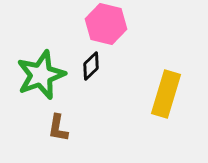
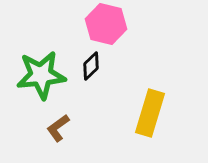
green star: rotated 15 degrees clockwise
yellow rectangle: moved 16 px left, 19 px down
brown L-shape: rotated 44 degrees clockwise
